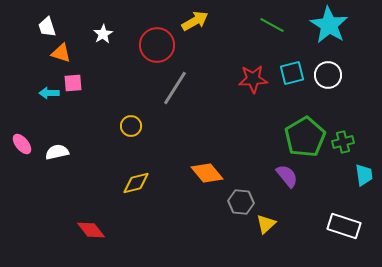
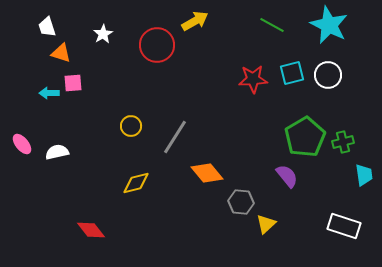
cyan star: rotated 6 degrees counterclockwise
gray line: moved 49 px down
